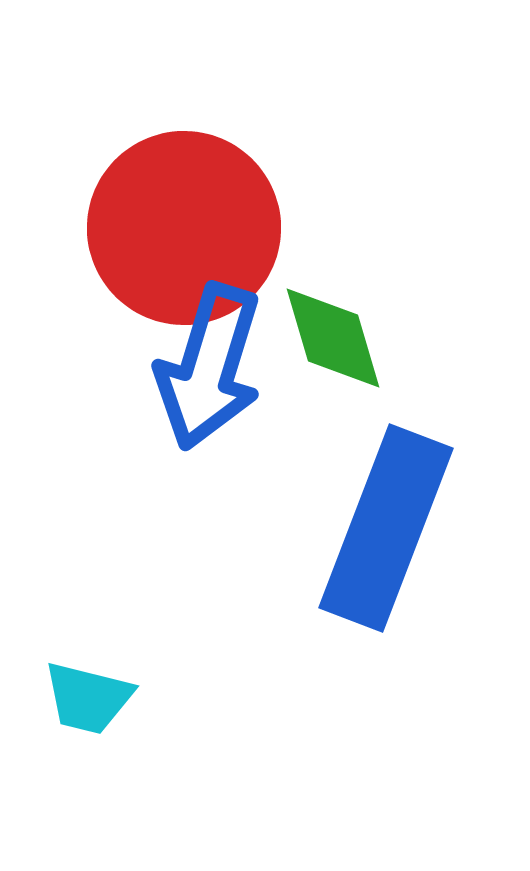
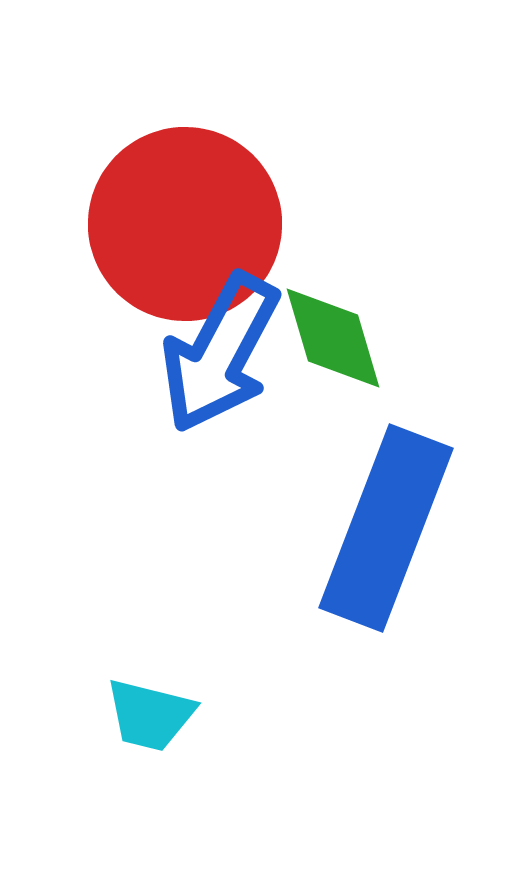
red circle: moved 1 px right, 4 px up
blue arrow: moved 11 px right, 14 px up; rotated 11 degrees clockwise
cyan trapezoid: moved 62 px right, 17 px down
